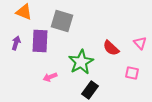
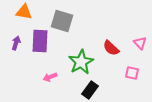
orange triangle: rotated 12 degrees counterclockwise
